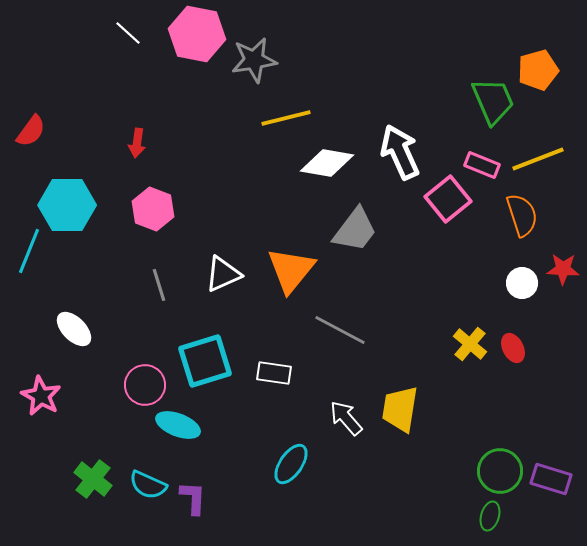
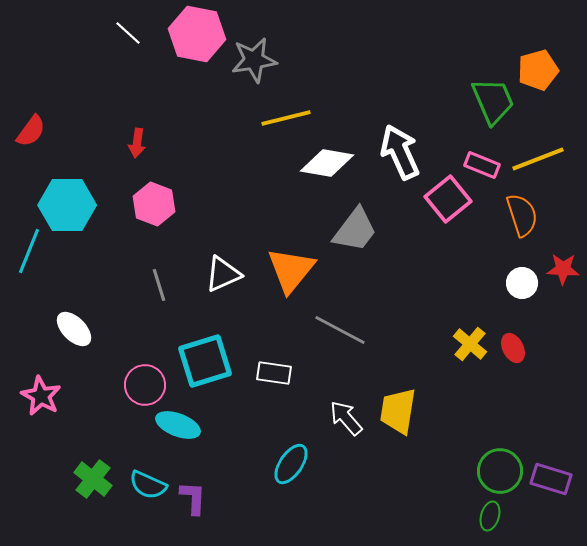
pink hexagon at (153, 209): moved 1 px right, 5 px up
yellow trapezoid at (400, 409): moved 2 px left, 2 px down
